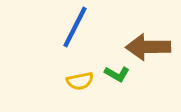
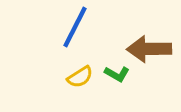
brown arrow: moved 1 px right, 2 px down
yellow semicircle: moved 4 px up; rotated 20 degrees counterclockwise
